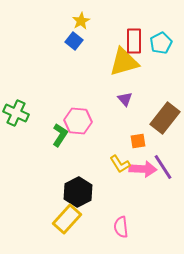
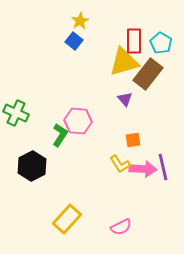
yellow star: moved 1 px left
cyan pentagon: rotated 15 degrees counterclockwise
brown rectangle: moved 17 px left, 44 px up
orange square: moved 5 px left, 1 px up
purple line: rotated 20 degrees clockwise
black hexagon: moved 46 px left, 26 px up
pink semicircle: rotated 110 degrees counterclockwise
